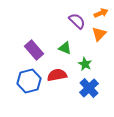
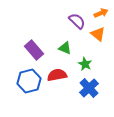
orange triangle: moved 1 px left; rotated 35 degrees counterclockwise
